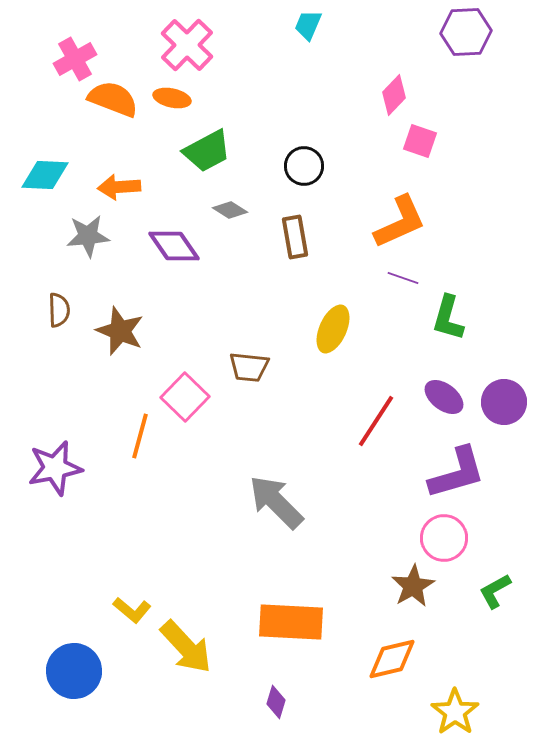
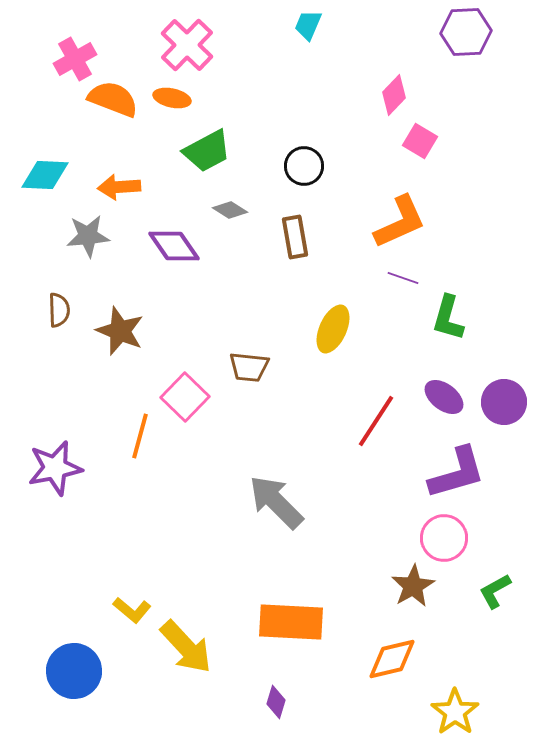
pink square at (420, 141): rotated 12 degrees clockwise
